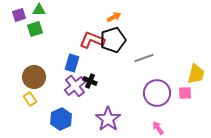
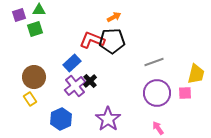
black pentagon: moved 1 px left, 1 px down; rotated 15 degrees clockwise
gray line: moved 10 px right, 4 px down
blue rectangle: rotated 30 degrees clockwise
black cross: rotated 24 degrees clockwise
